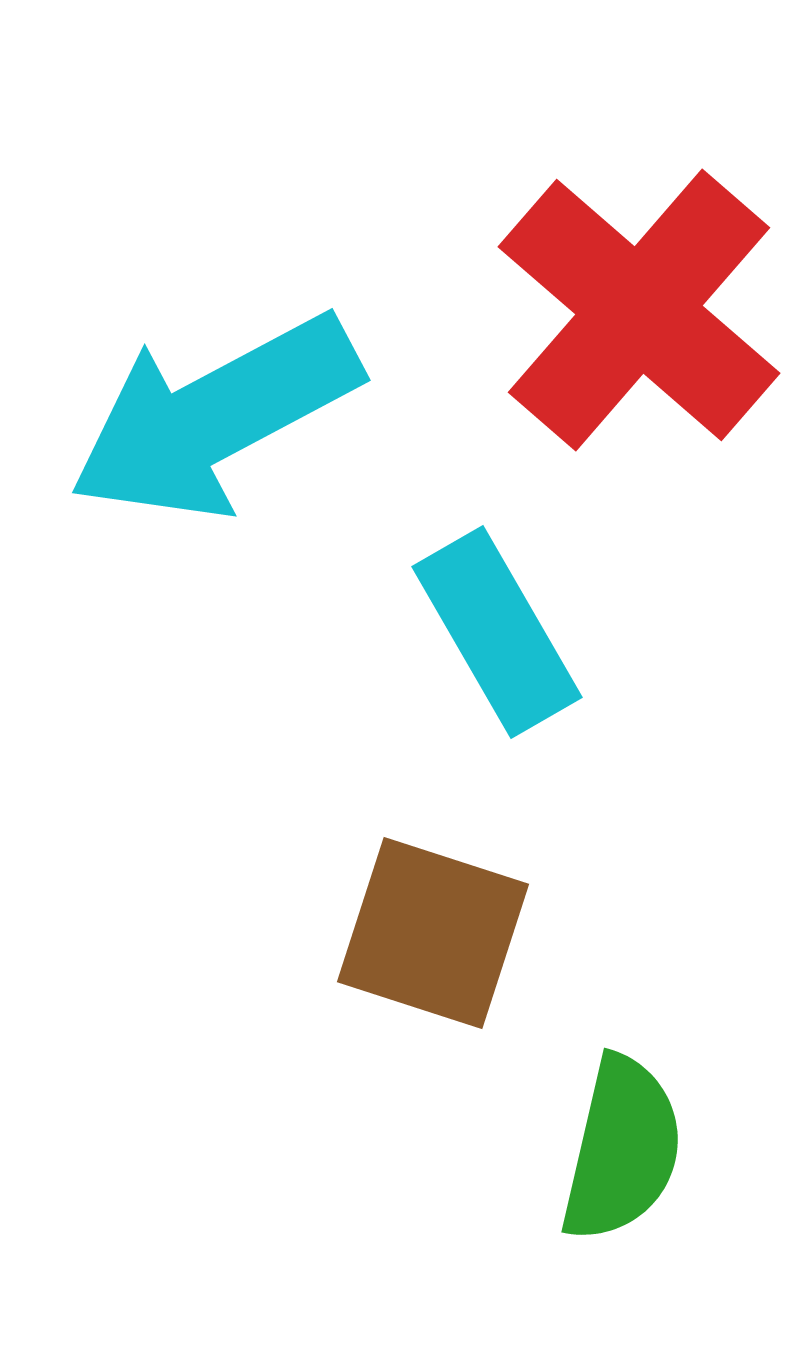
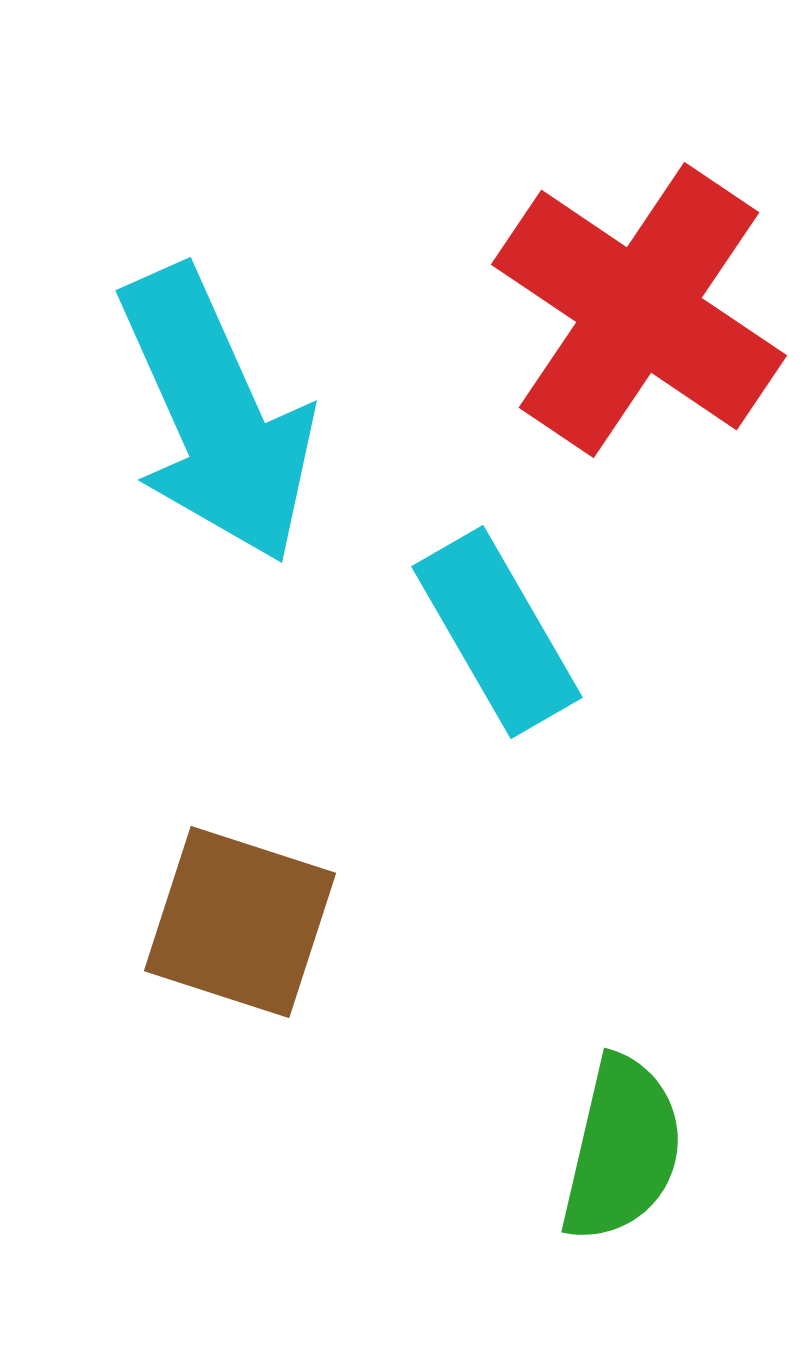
red cross: rotated 7 degrees counterclockwise
cyan arrow: moved 1 px right, 2 px up; rotated 86 degrees counterclockwise
brown square: moved 193 px left, 11 px up
